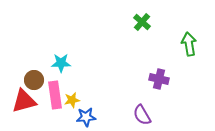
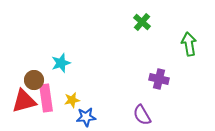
cyan star: rotated 18 degrees counterclockwise
pink rectangle: moved 9 px left, 3 px down
